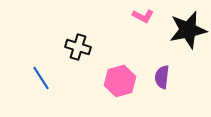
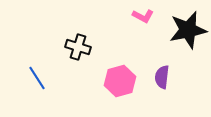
blue line: moved 4 px left
